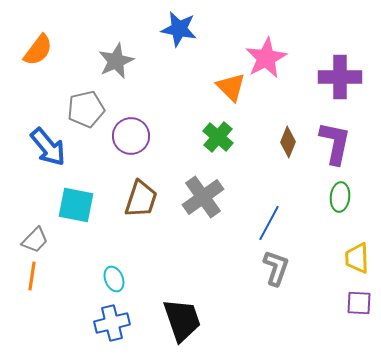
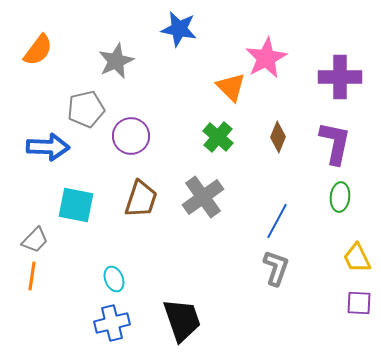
brown diamond: moved 10 px left, 5 px up
blue arrow: rotated 48 degrees counterclockwise
blue line: moved 8 px right, 2 px up
yellow trapezoid: rotated 24 degrees counterclockwise
